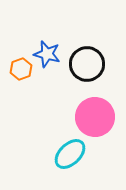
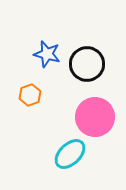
orange hexagon: moved 9 px right, 26 px down
